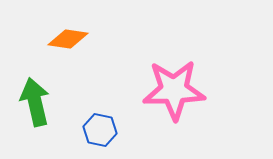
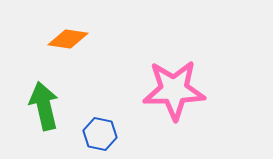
green arrow: moved 9 px right, 4 px down
blue hexagon: moved 4 px down
